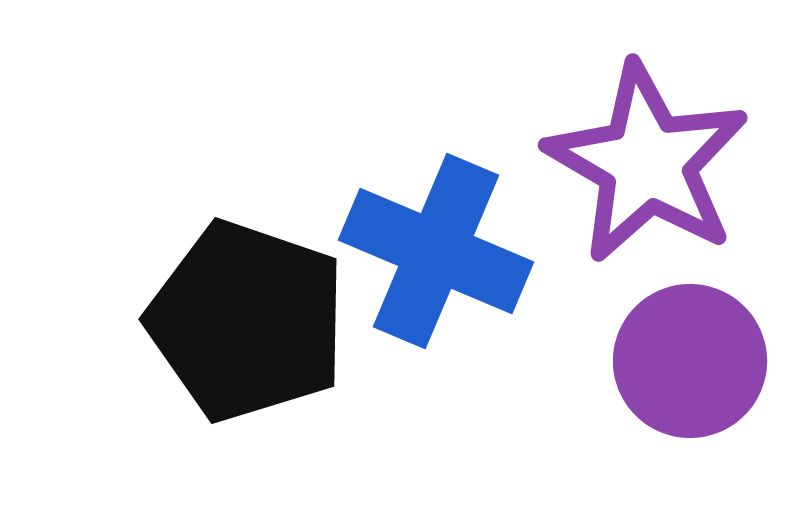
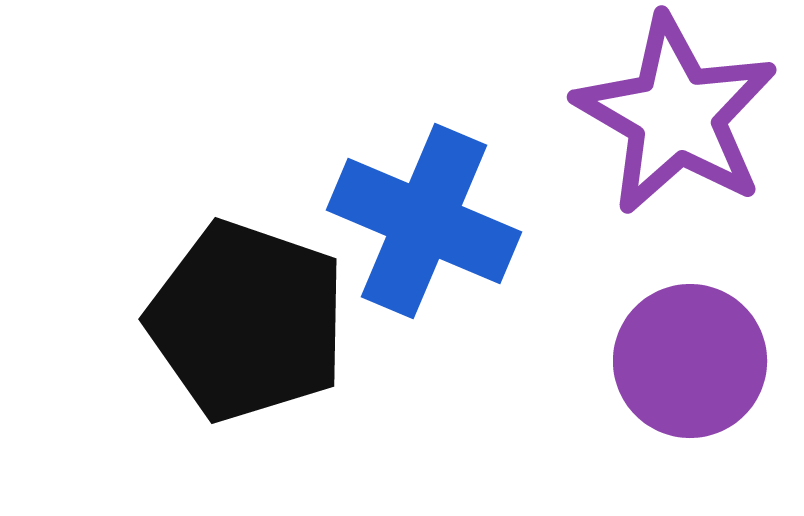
purple star: moved 29 px right, 48 px up
blue cross: moved 12 px left, 30 px up
